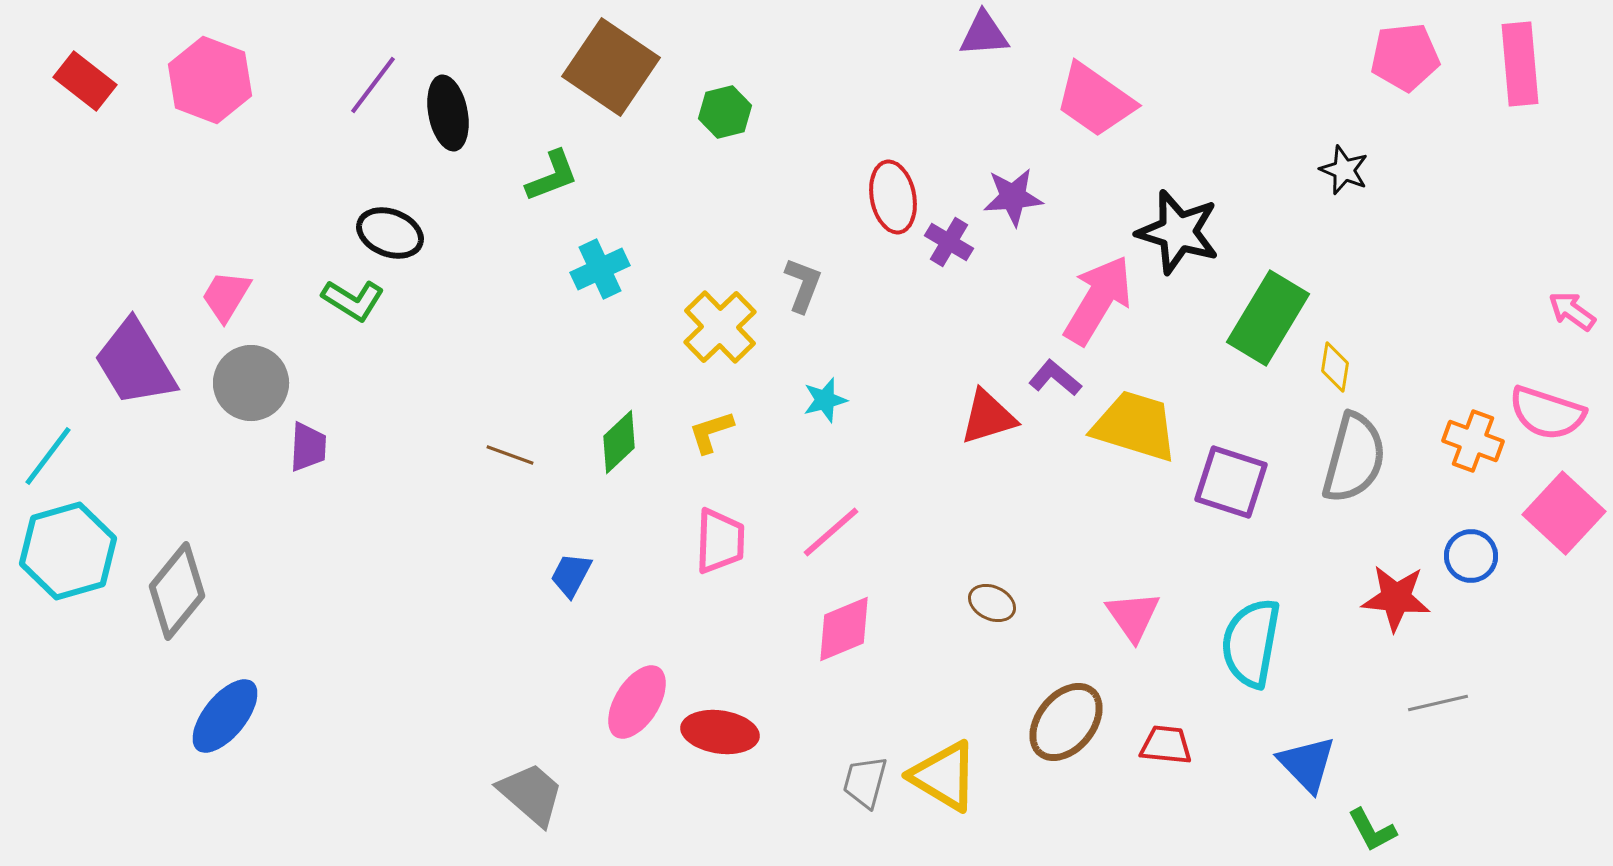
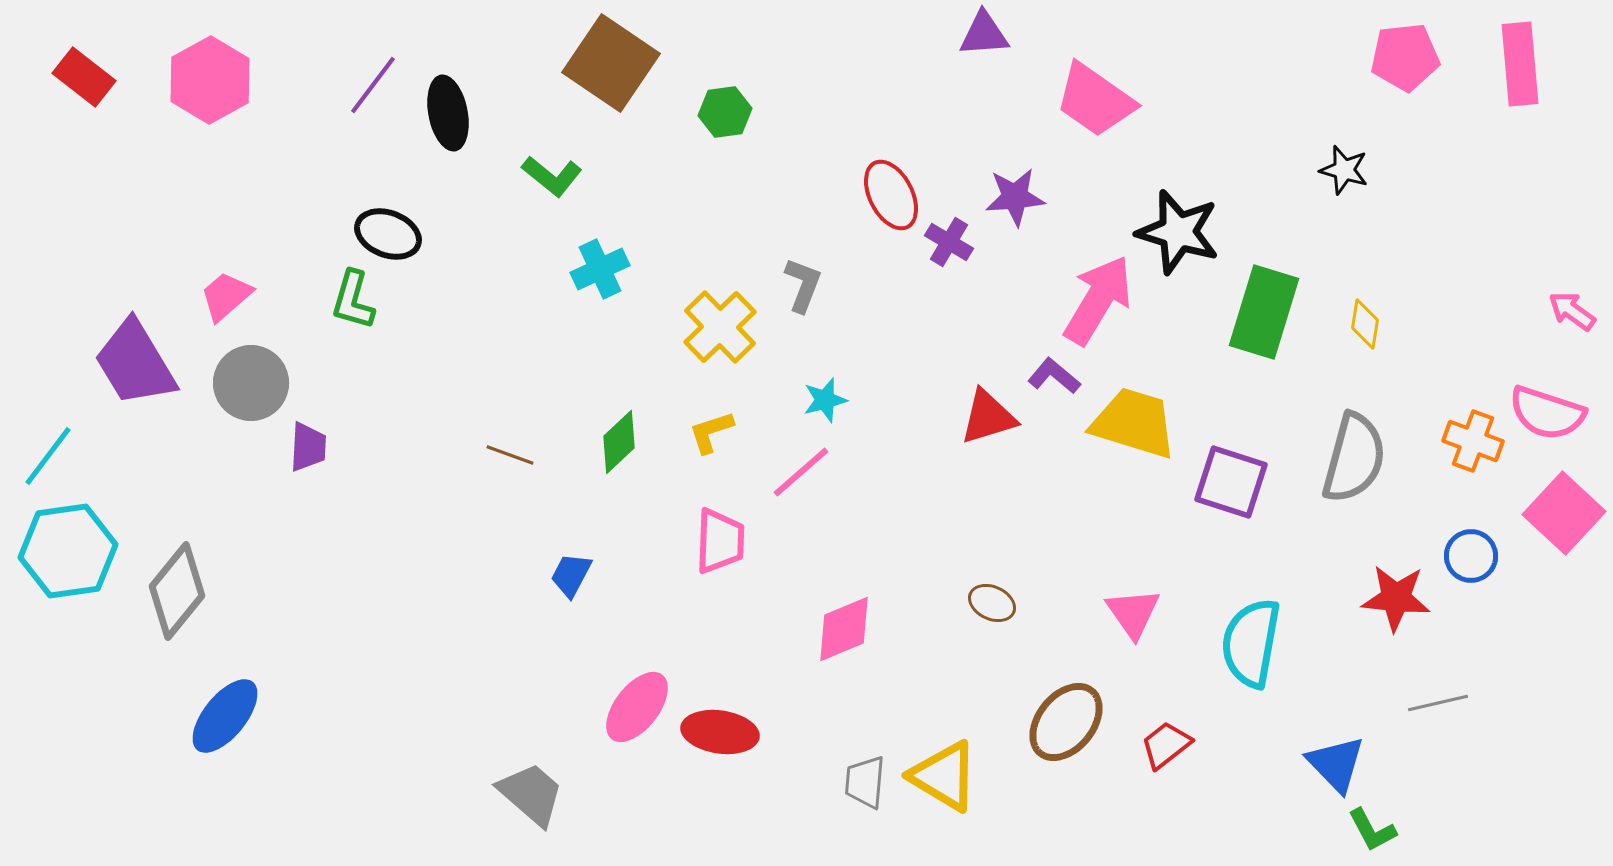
brown square at (611, 67): moved 4 px up
pink hexagon at (210, 80): rotated 10 degrees clockwise
red rectangle at (85, 81): moved 1 px left, 4 px up
green hexagon at (725, 112): rotated 6 degrees clockwise
black star at (1344, 170): rotated 6 degrees counterclockwise
green L-shape at (552, 176): rotated 60 degrees clockwise
red ellipse at (893, 197): moved 2 px left, 2 px up; rotated 16 degrees counterclockwise
purple star at (1013, 197): moved 2 px right
black ellipse at (390, 233): moved 2 px left, 1 px down
pink trapezoid at (226, 296): rotated 18 degrees clockwise
green L-shape at (353, 300): rotated 74 degrees clockwise
green rectangle at (1268, 318): moved 4 px left, 6 px up; rotated 14 degrees counterclockwise
yellow diamond at (1335, 367): moved 30 px right, 43 px up
purple L-shape at (1055, 378): moved 1 px left, 2 px up
yellow trapezoid at (1135, 426): moved 1 px left, 3 px up
pink line at (831, 532): moved 30 px left, 60 px up
cyan hexagon at (68, 551): rotated 8 degrees clockwise
pink triangle at (1133, 616): moved 3 px up
pink ellipse at (637, 702): moved 5 px down; rotated 6 degrees clockwise
red trapezoid at (1166, 745): rotated 44 degrees counterclockwise
blue triangle at (1307, 764): moved 29 px right
gray trapezoid at (865, 782): rotated 10 degrees counterclockwise
